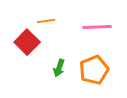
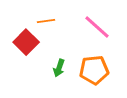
pink line: rotated 44 degrees clockwise
red square: moved 1 px left
orange pentagon: rotated 16 degrees clockwise
